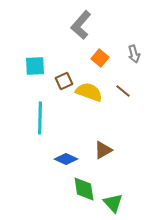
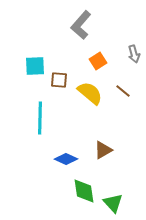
orange square: moved 2 px left, 3 px down; rotated 18 degrees clockwise
brown square: moved 5 px left, 1 px up; rotated 30 degrees clockwise
yellow semicircle: moved 1 px right, 1 px down; rotated 20 degrees clockwise
green diamond: moved 2 px down
